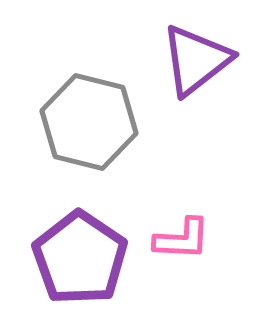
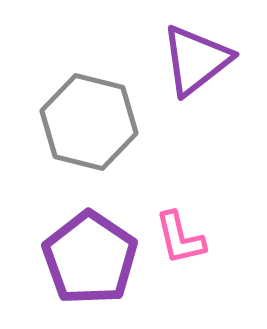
pink L-shape: moved 2 px left, 1 px up; rotated 74 degrees clockwise
purple pentagon: moved 10 px right
